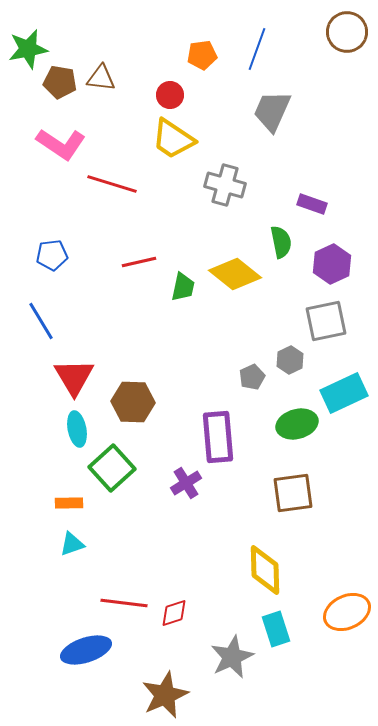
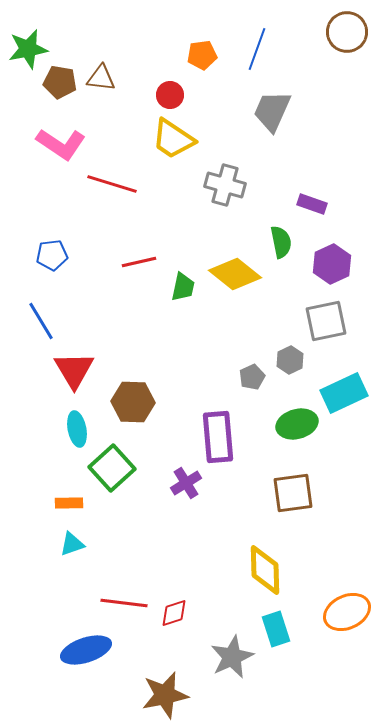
red triangle at (74, 377): moved 7 px up
brown star at (165, 695): rotated 12 degrees clockwise
